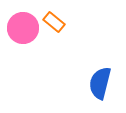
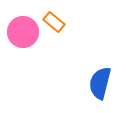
pink circle: moved 4 px down
